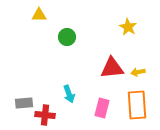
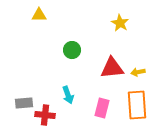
yellow star: moved 8 px left, 4 px up
green circle: moved 5 px right, 13 px down
cyan arrow: moved 1 px left, 1 px down
